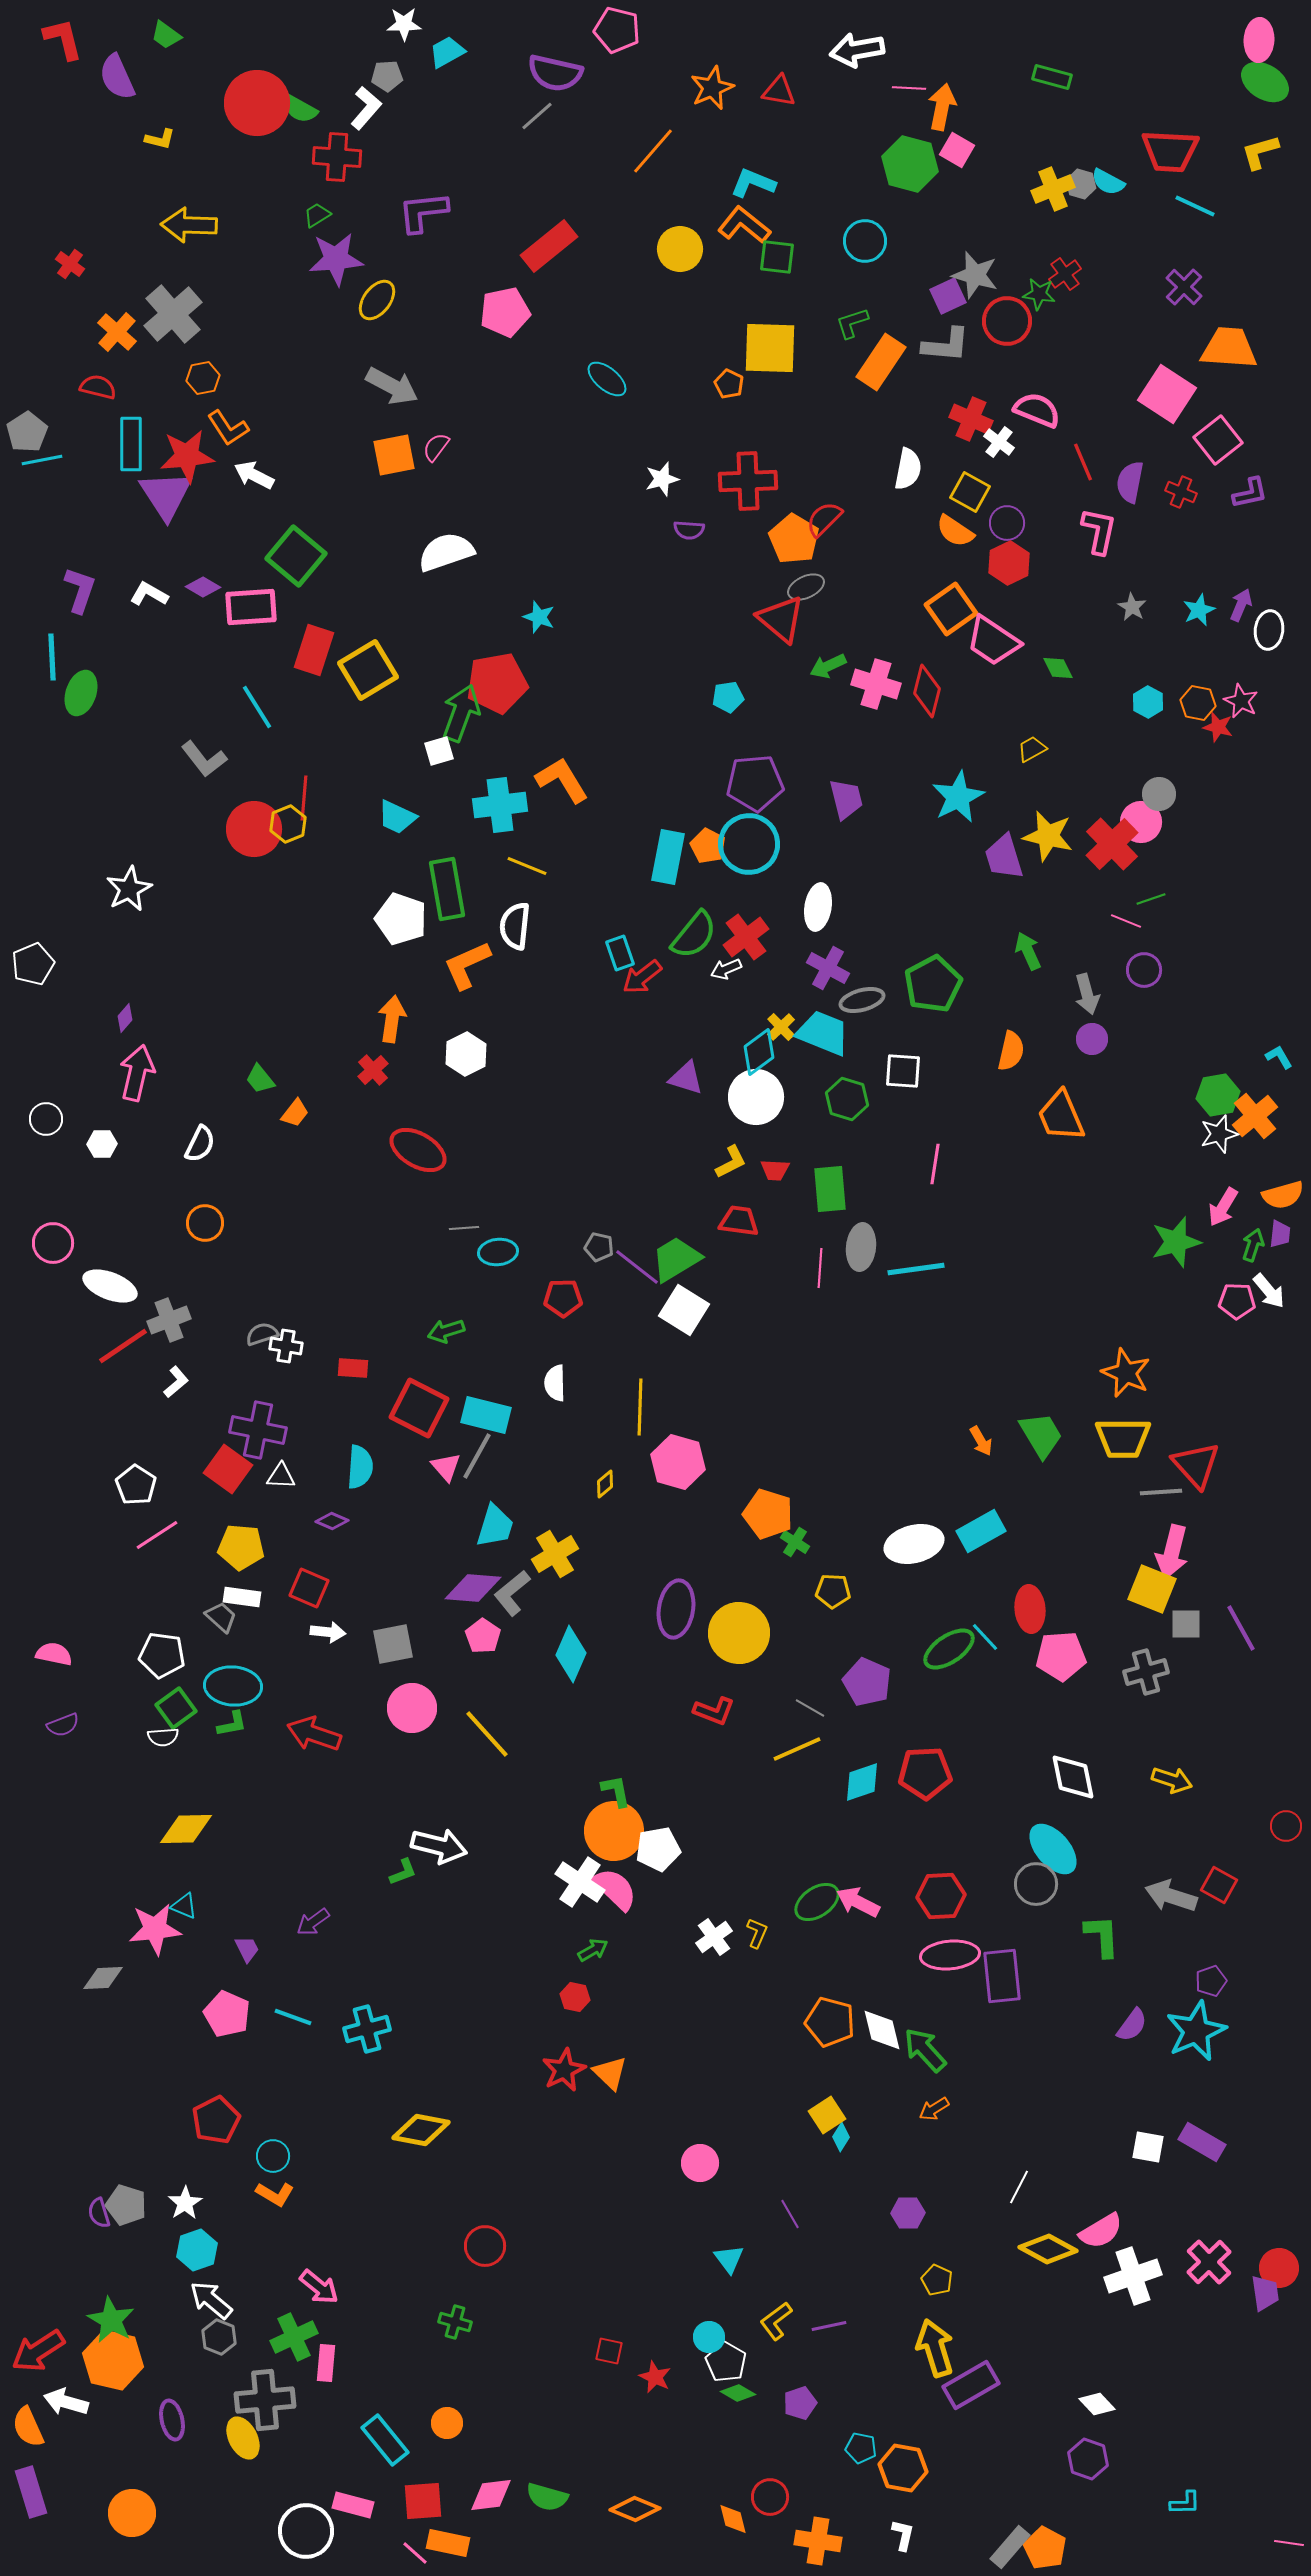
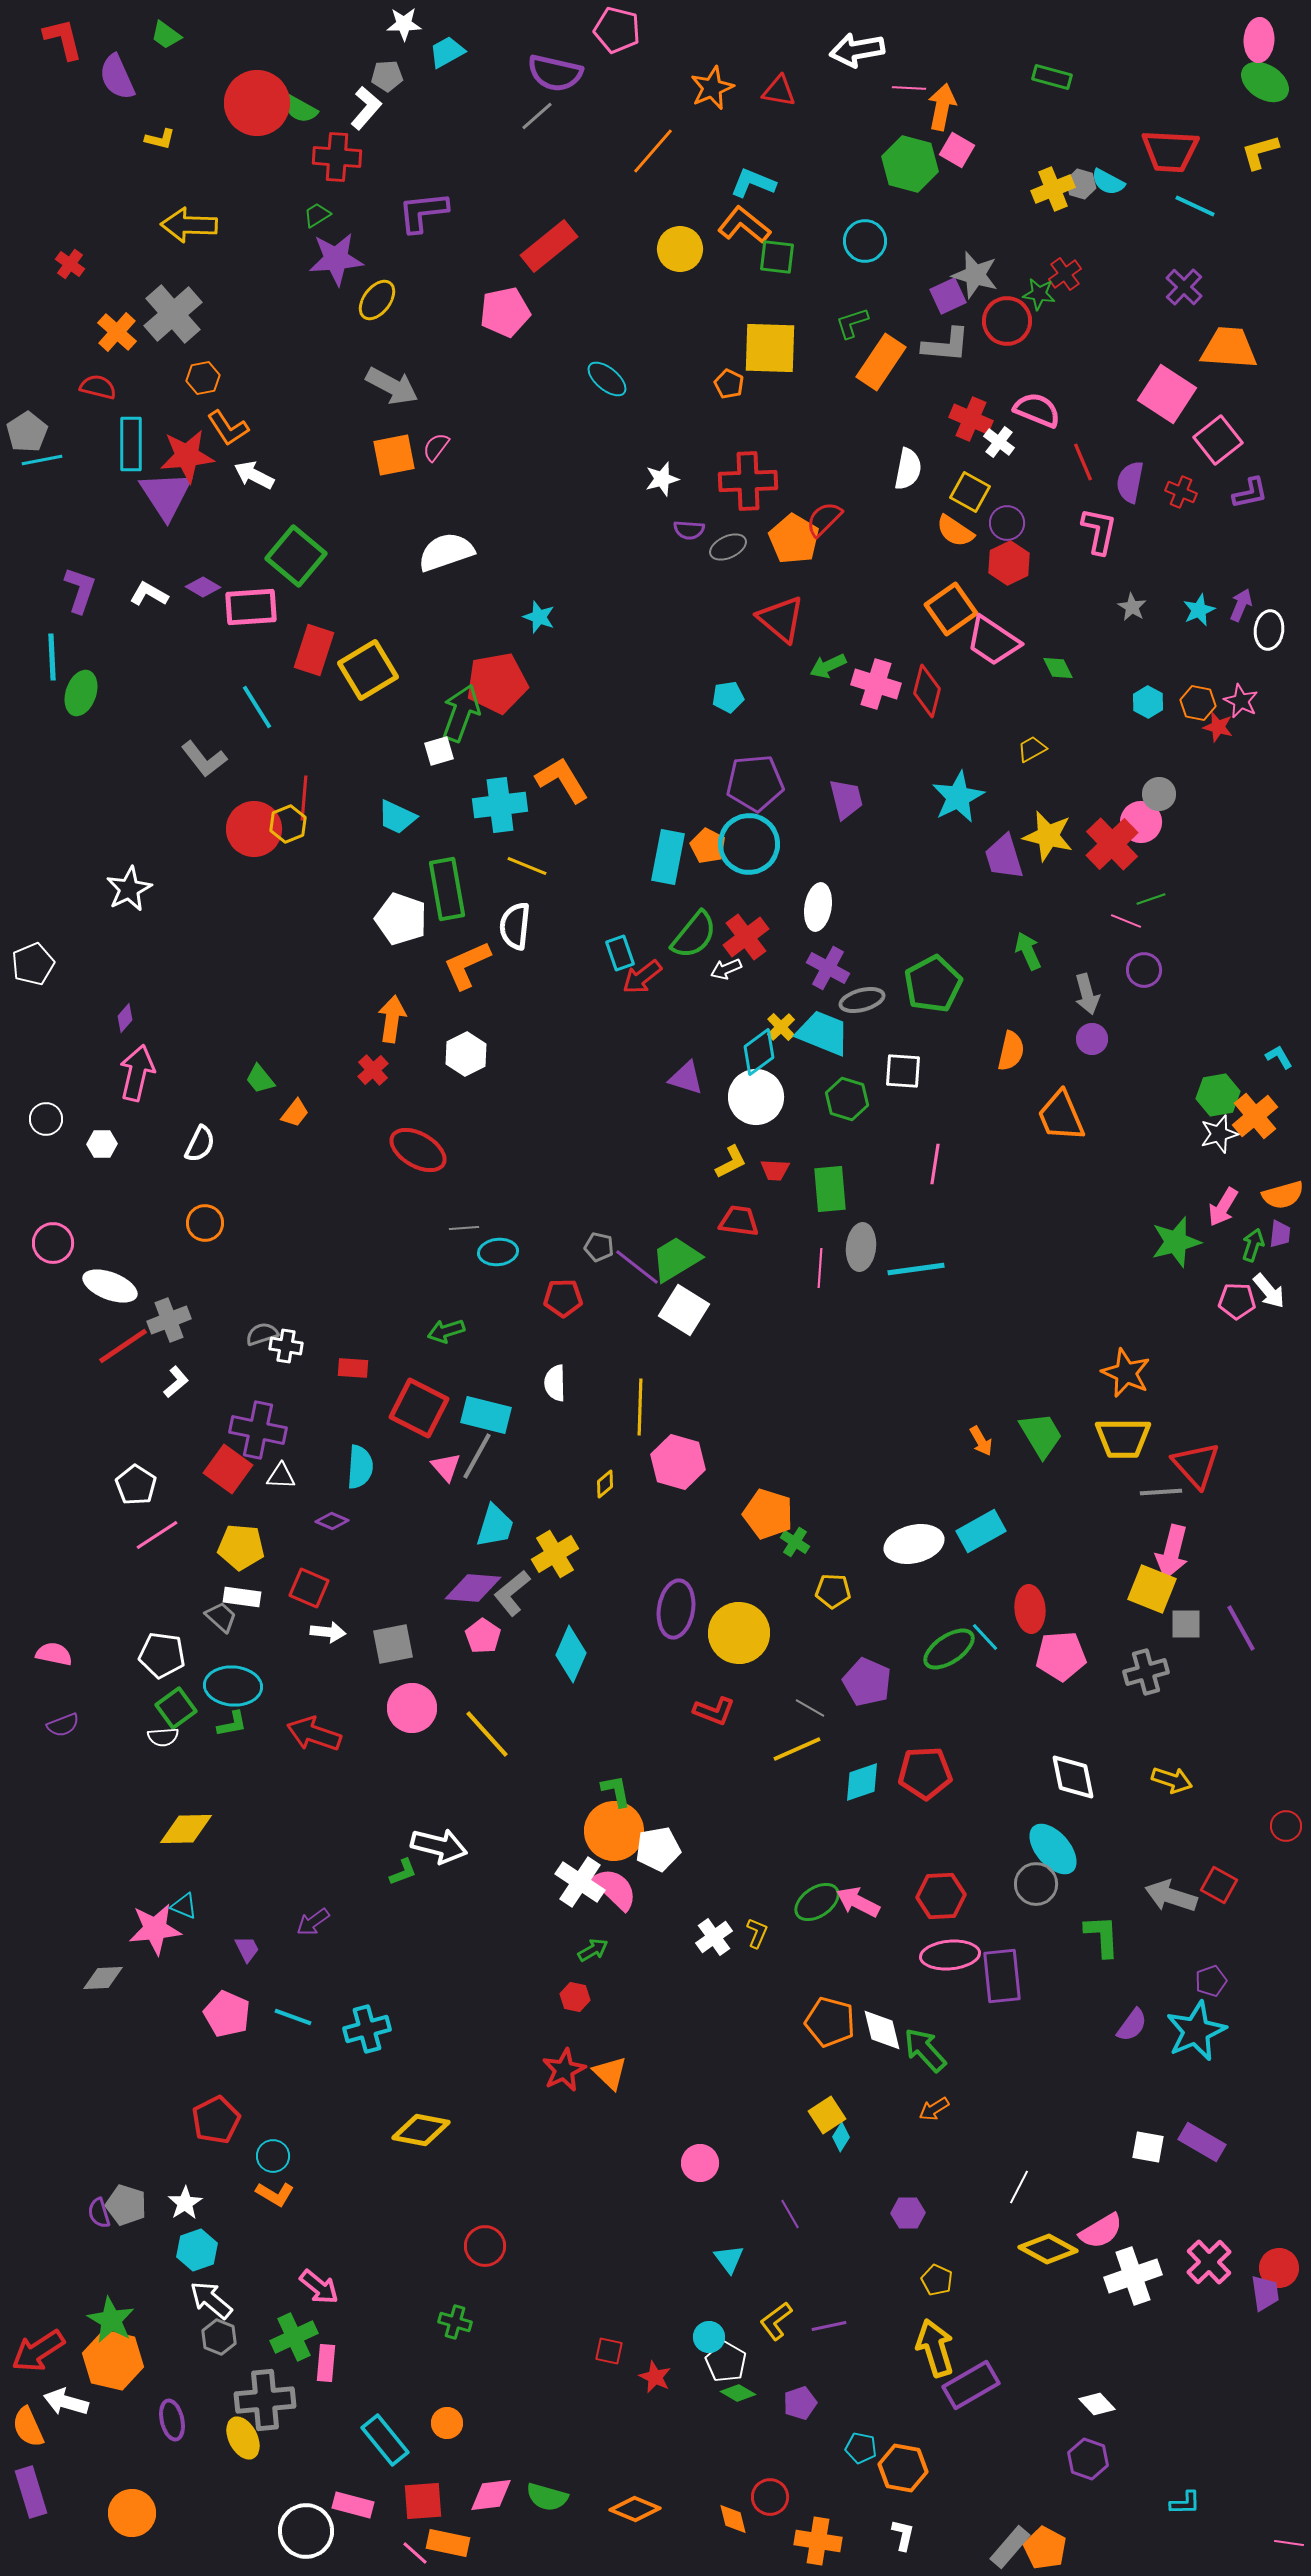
gray ellipse at (806, 587): moved 78 px left, 40 px up
